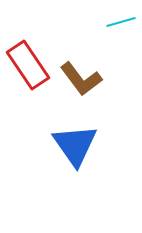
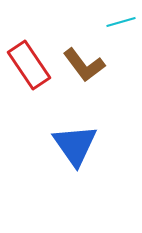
red rectangle: moved 1 px right
brown L-shape: moved 3 px right, 14 px up
